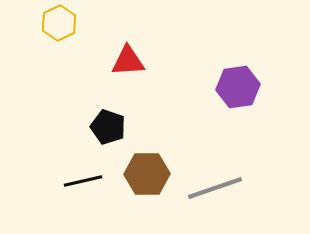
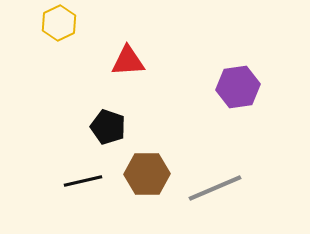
gray line: rotated 4 degrees counterclockwise
